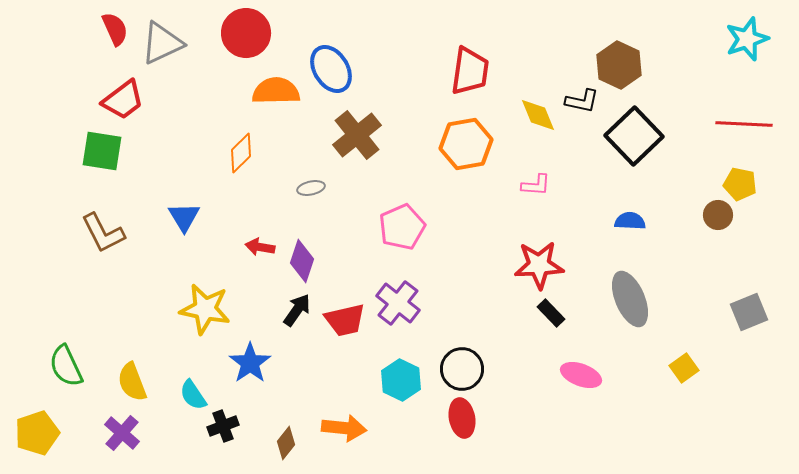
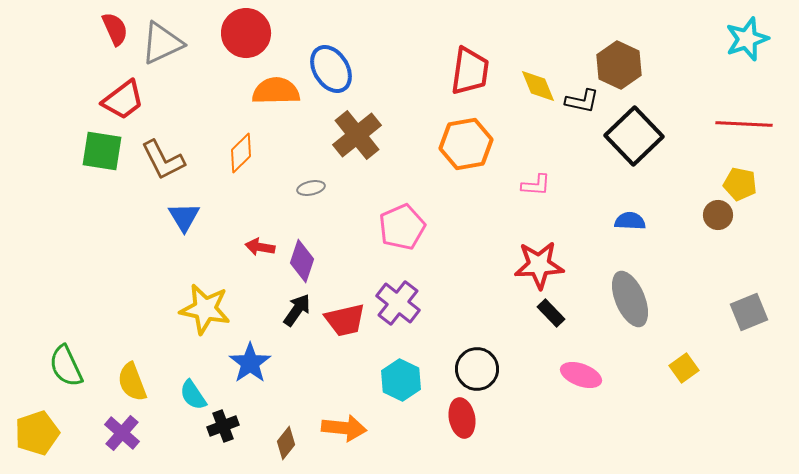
yellow diamond at (538, 115): moved 29 px up
brown L-shape at (103, 233): moved 60 px right, 73 px up
black circle at (462, 369): moved 15 px right
